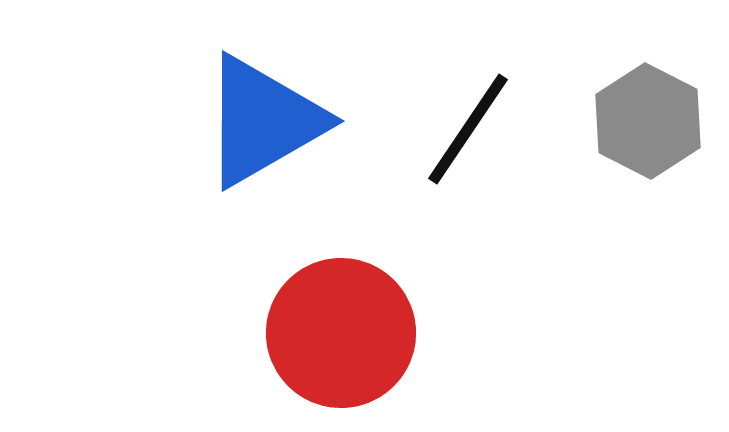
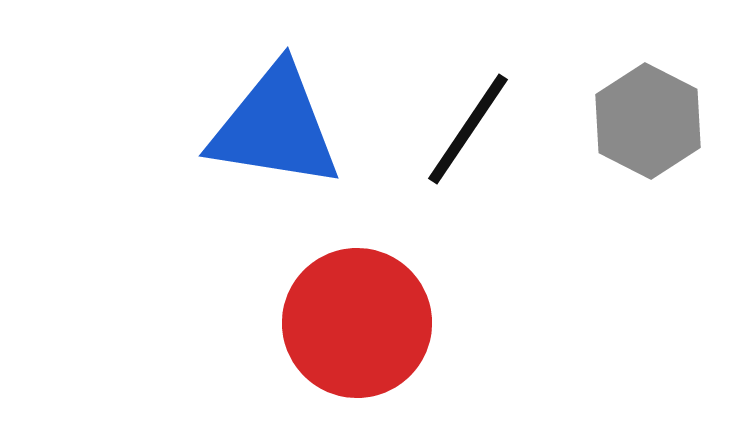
blue triangle: moved 12 px right, 6 px down; rotated 39 degrees clockwise
red circle: moved 16 px right, 10 px up
